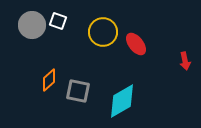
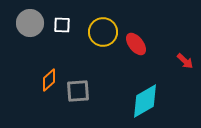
white square: moved 4 px right, 4 px down; rotated 18 degrees counterclockwise
gray circle: moved 2 px left, 2 px up
red arrow: rotated 36 degrees counterclockwise
gray square: rotated 15 degrees counterclockwise
cyan diamond: moved 23 px right
